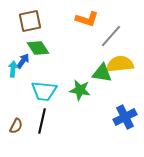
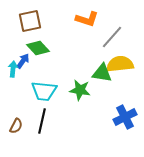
gray line: moved 1 px right, 1 px down
green diamond: rotated 10 degrees counterclockwise
